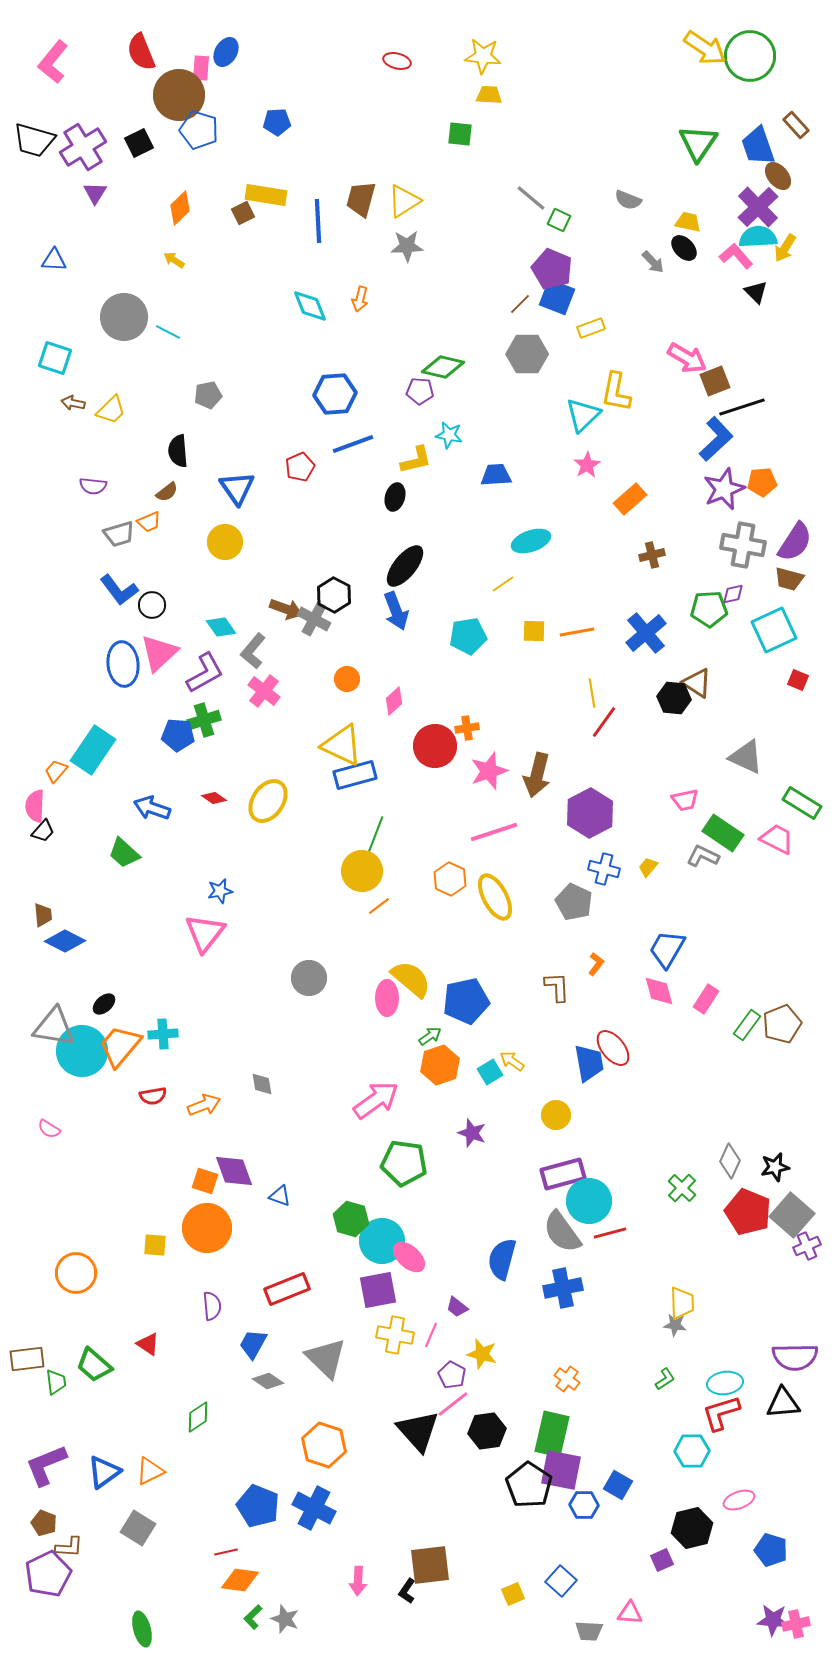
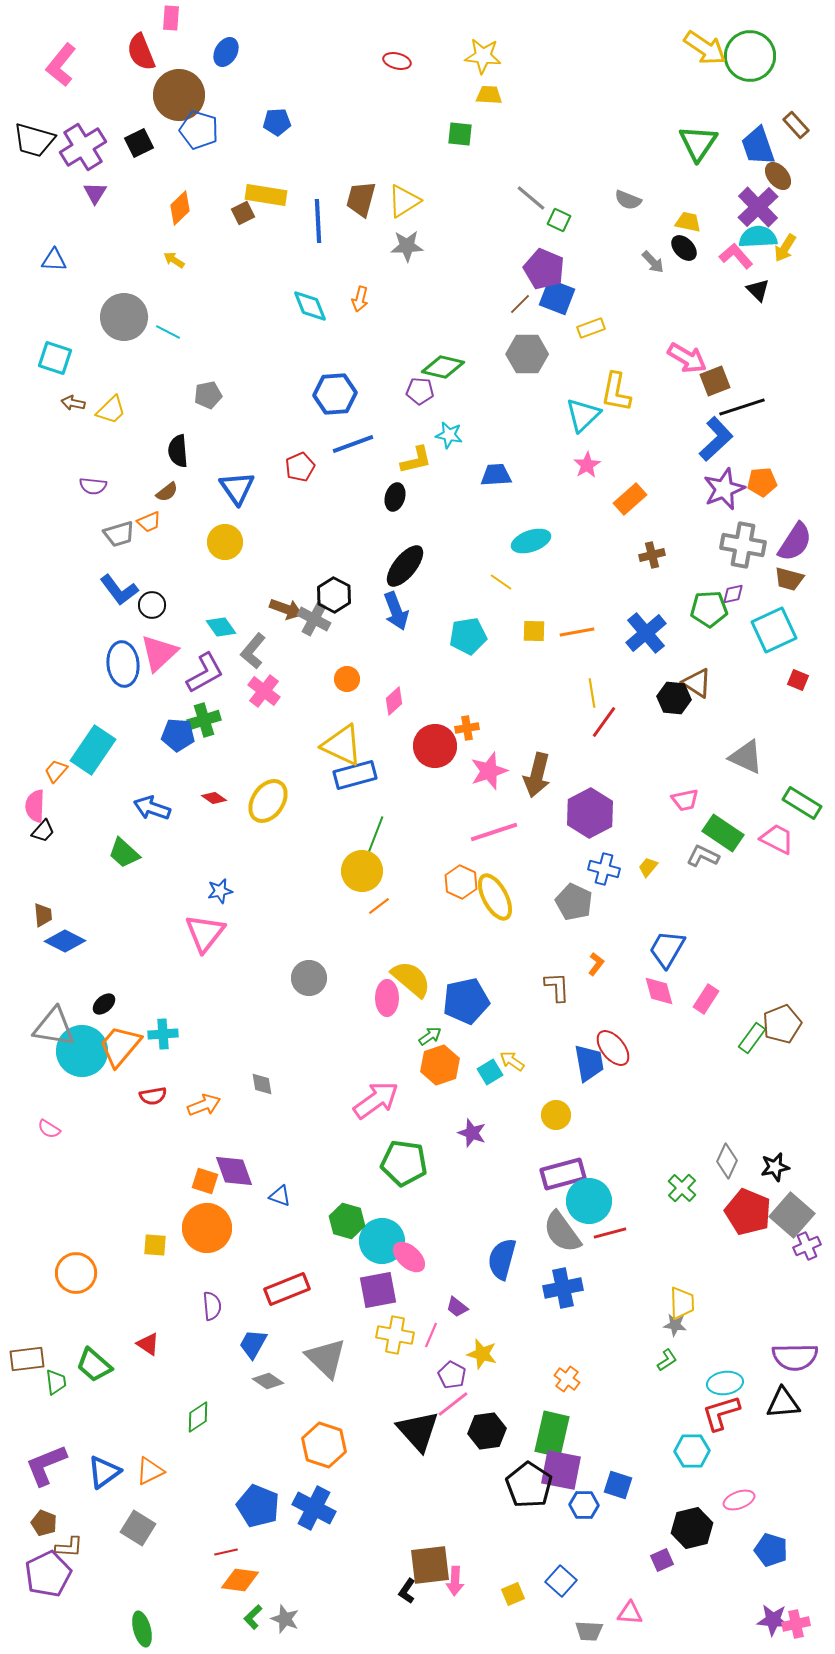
pink L-shape at (53, 62): moved 8 px right, 3 px down
pink rectangle at (201, 68): moved 30 px left, 50 px up
purple pentagon at (552, 269): moved 8 px left
black triangle at (756, 292): moved 2 px right, 2 px up
yellow line at (503, 584): moved 2 px left, 2 px up; rotated 70 degrees clockwise
orange hexagon at (450, 879): moved 11 px right, 3 px down
green rectangle at (747, 1025): moved 5 px right, 13 px down
gray diamond at (730, 1161): moved 3 px left
green hexagon at (351, 1219): moved 4 px left, 2 px down
green L-shape at (665, 1379): moved 2 px right, 19 px up
blue square at (618, 1485): rotated 12 degrees counterclockwise
pink arrow at (358, 1581): moved 97 px right
